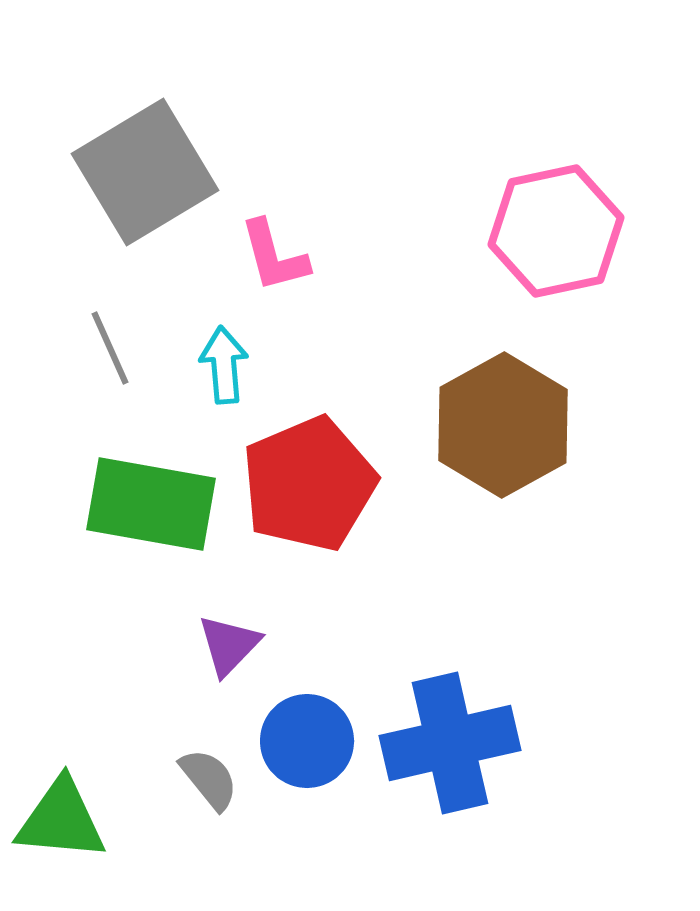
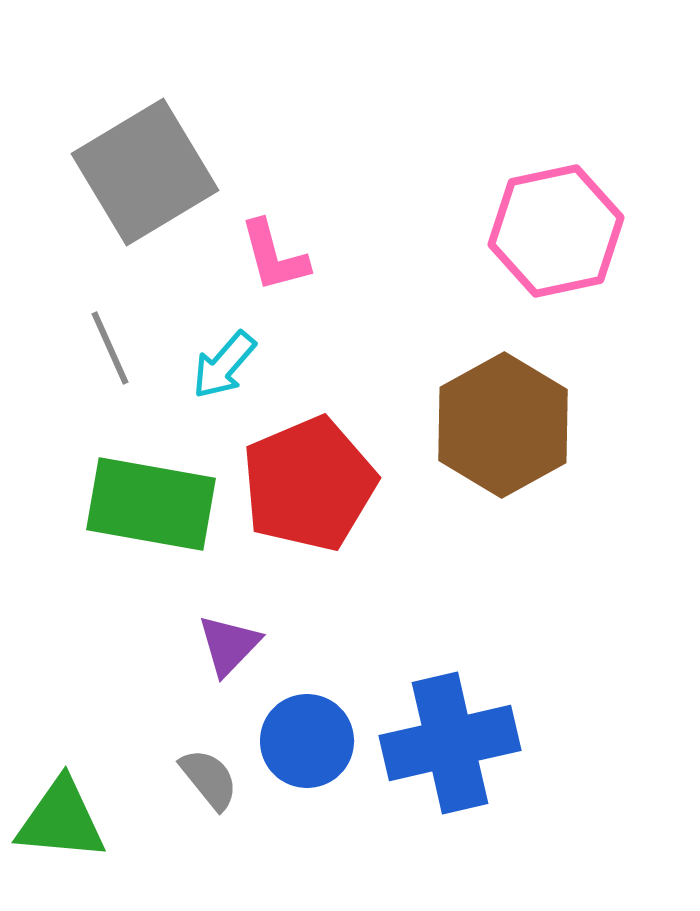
cyan arrow: rotated 134 degrees counterclockwise
